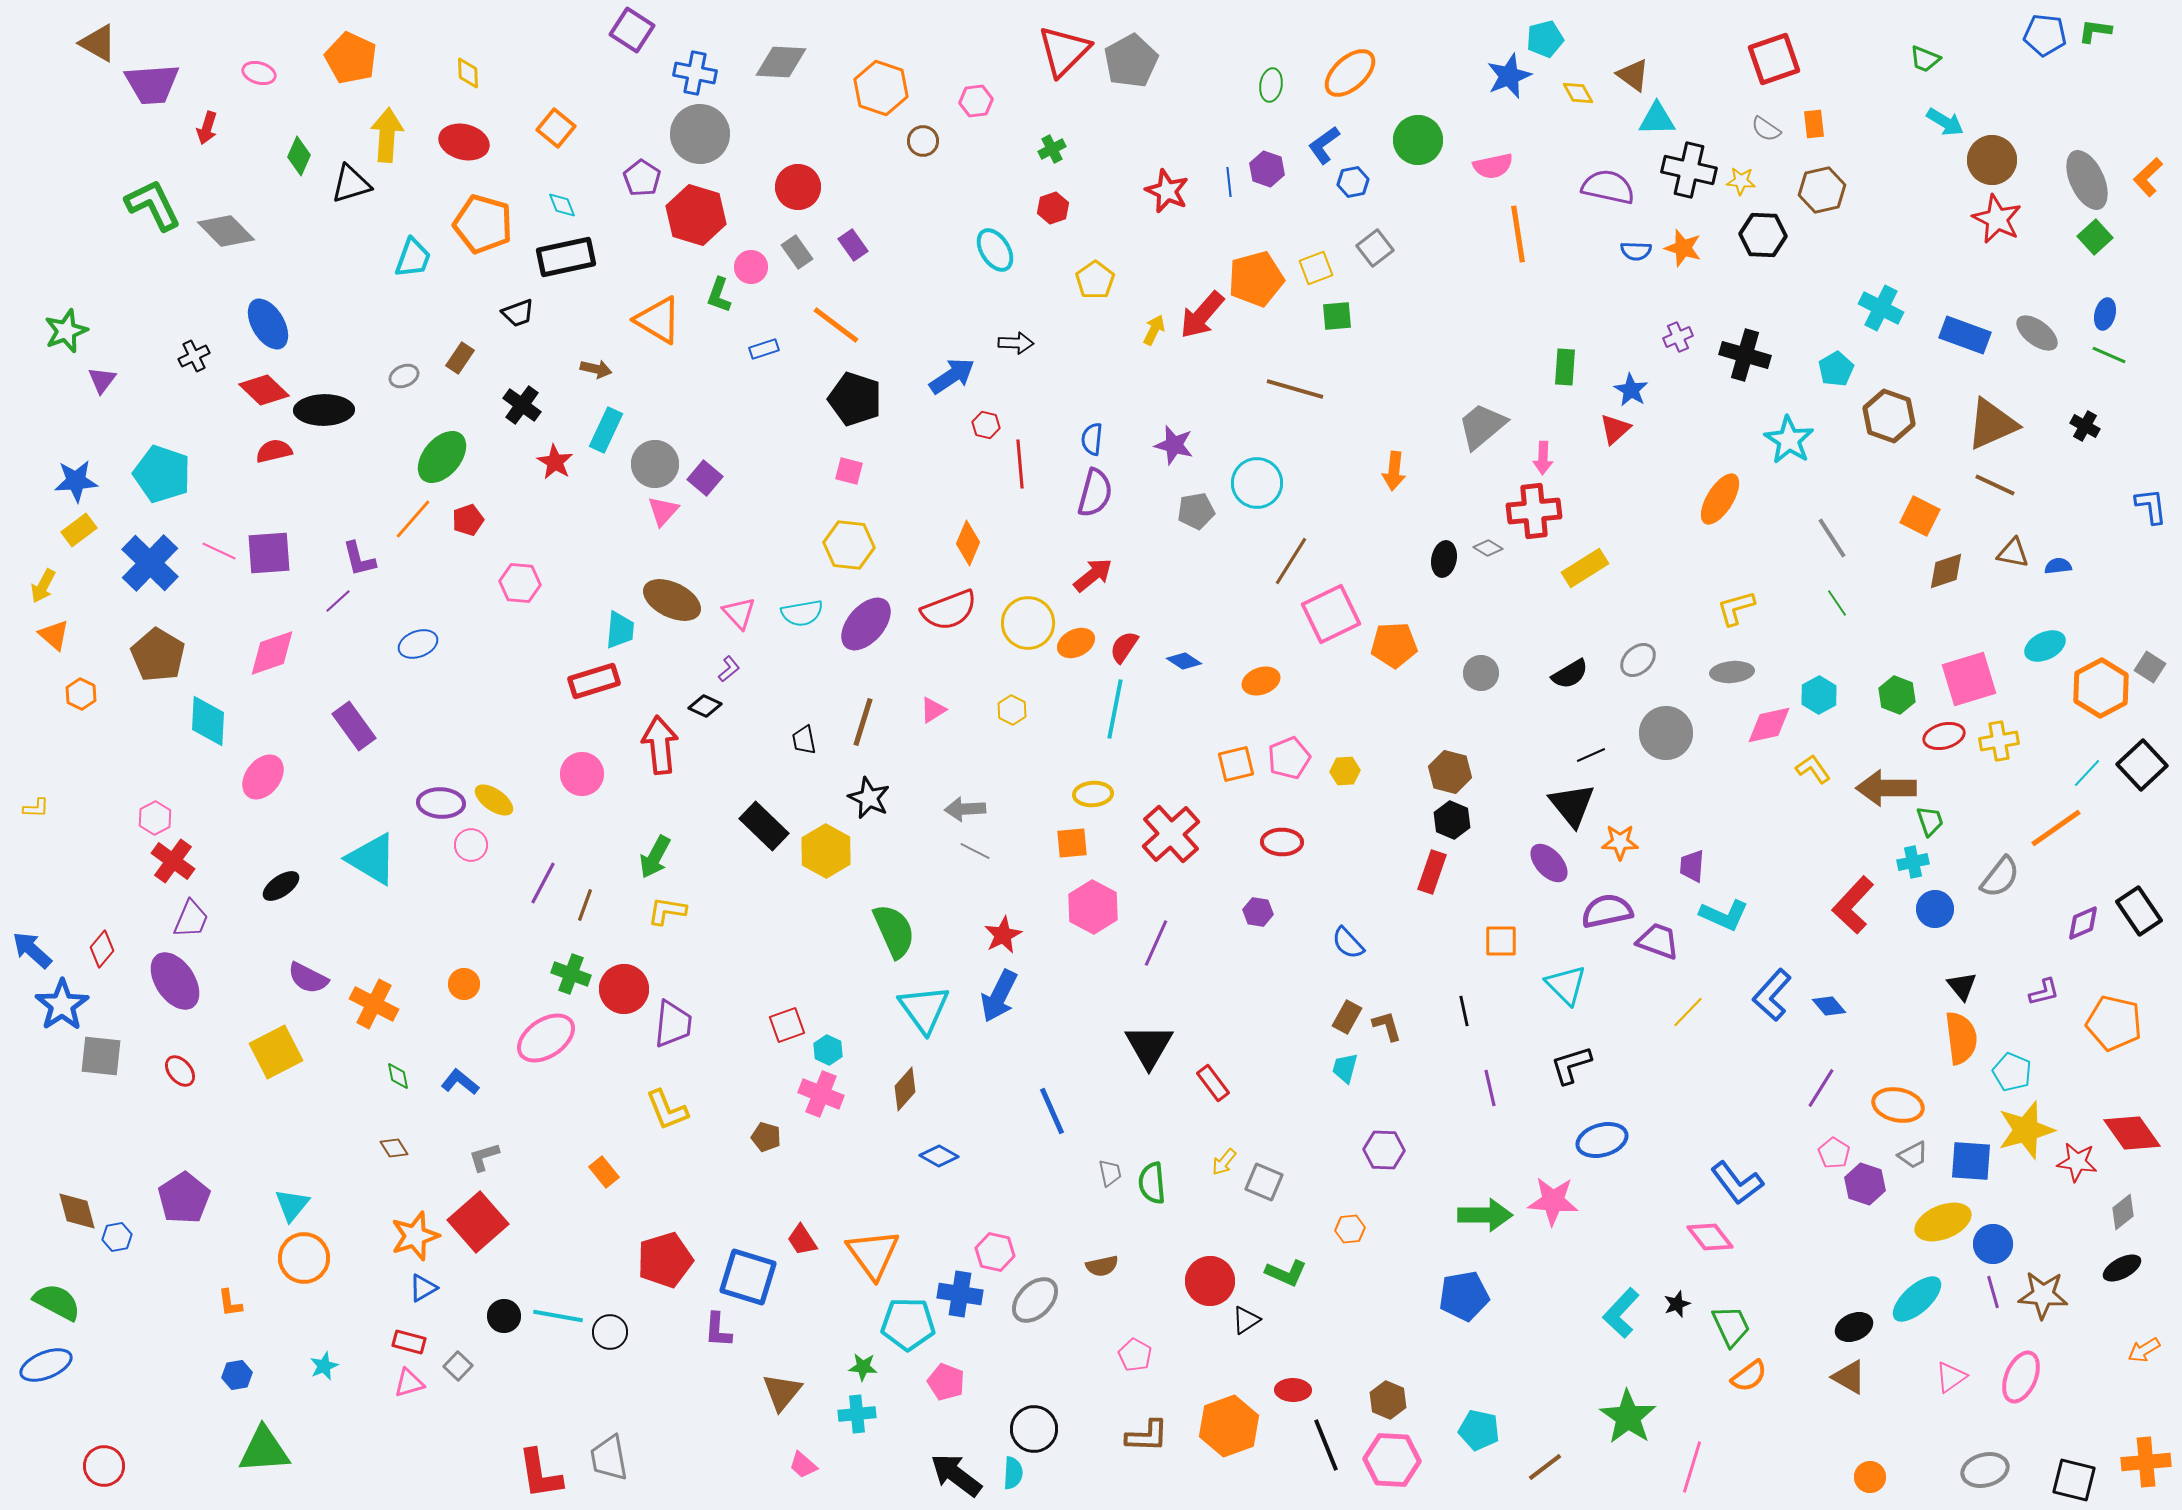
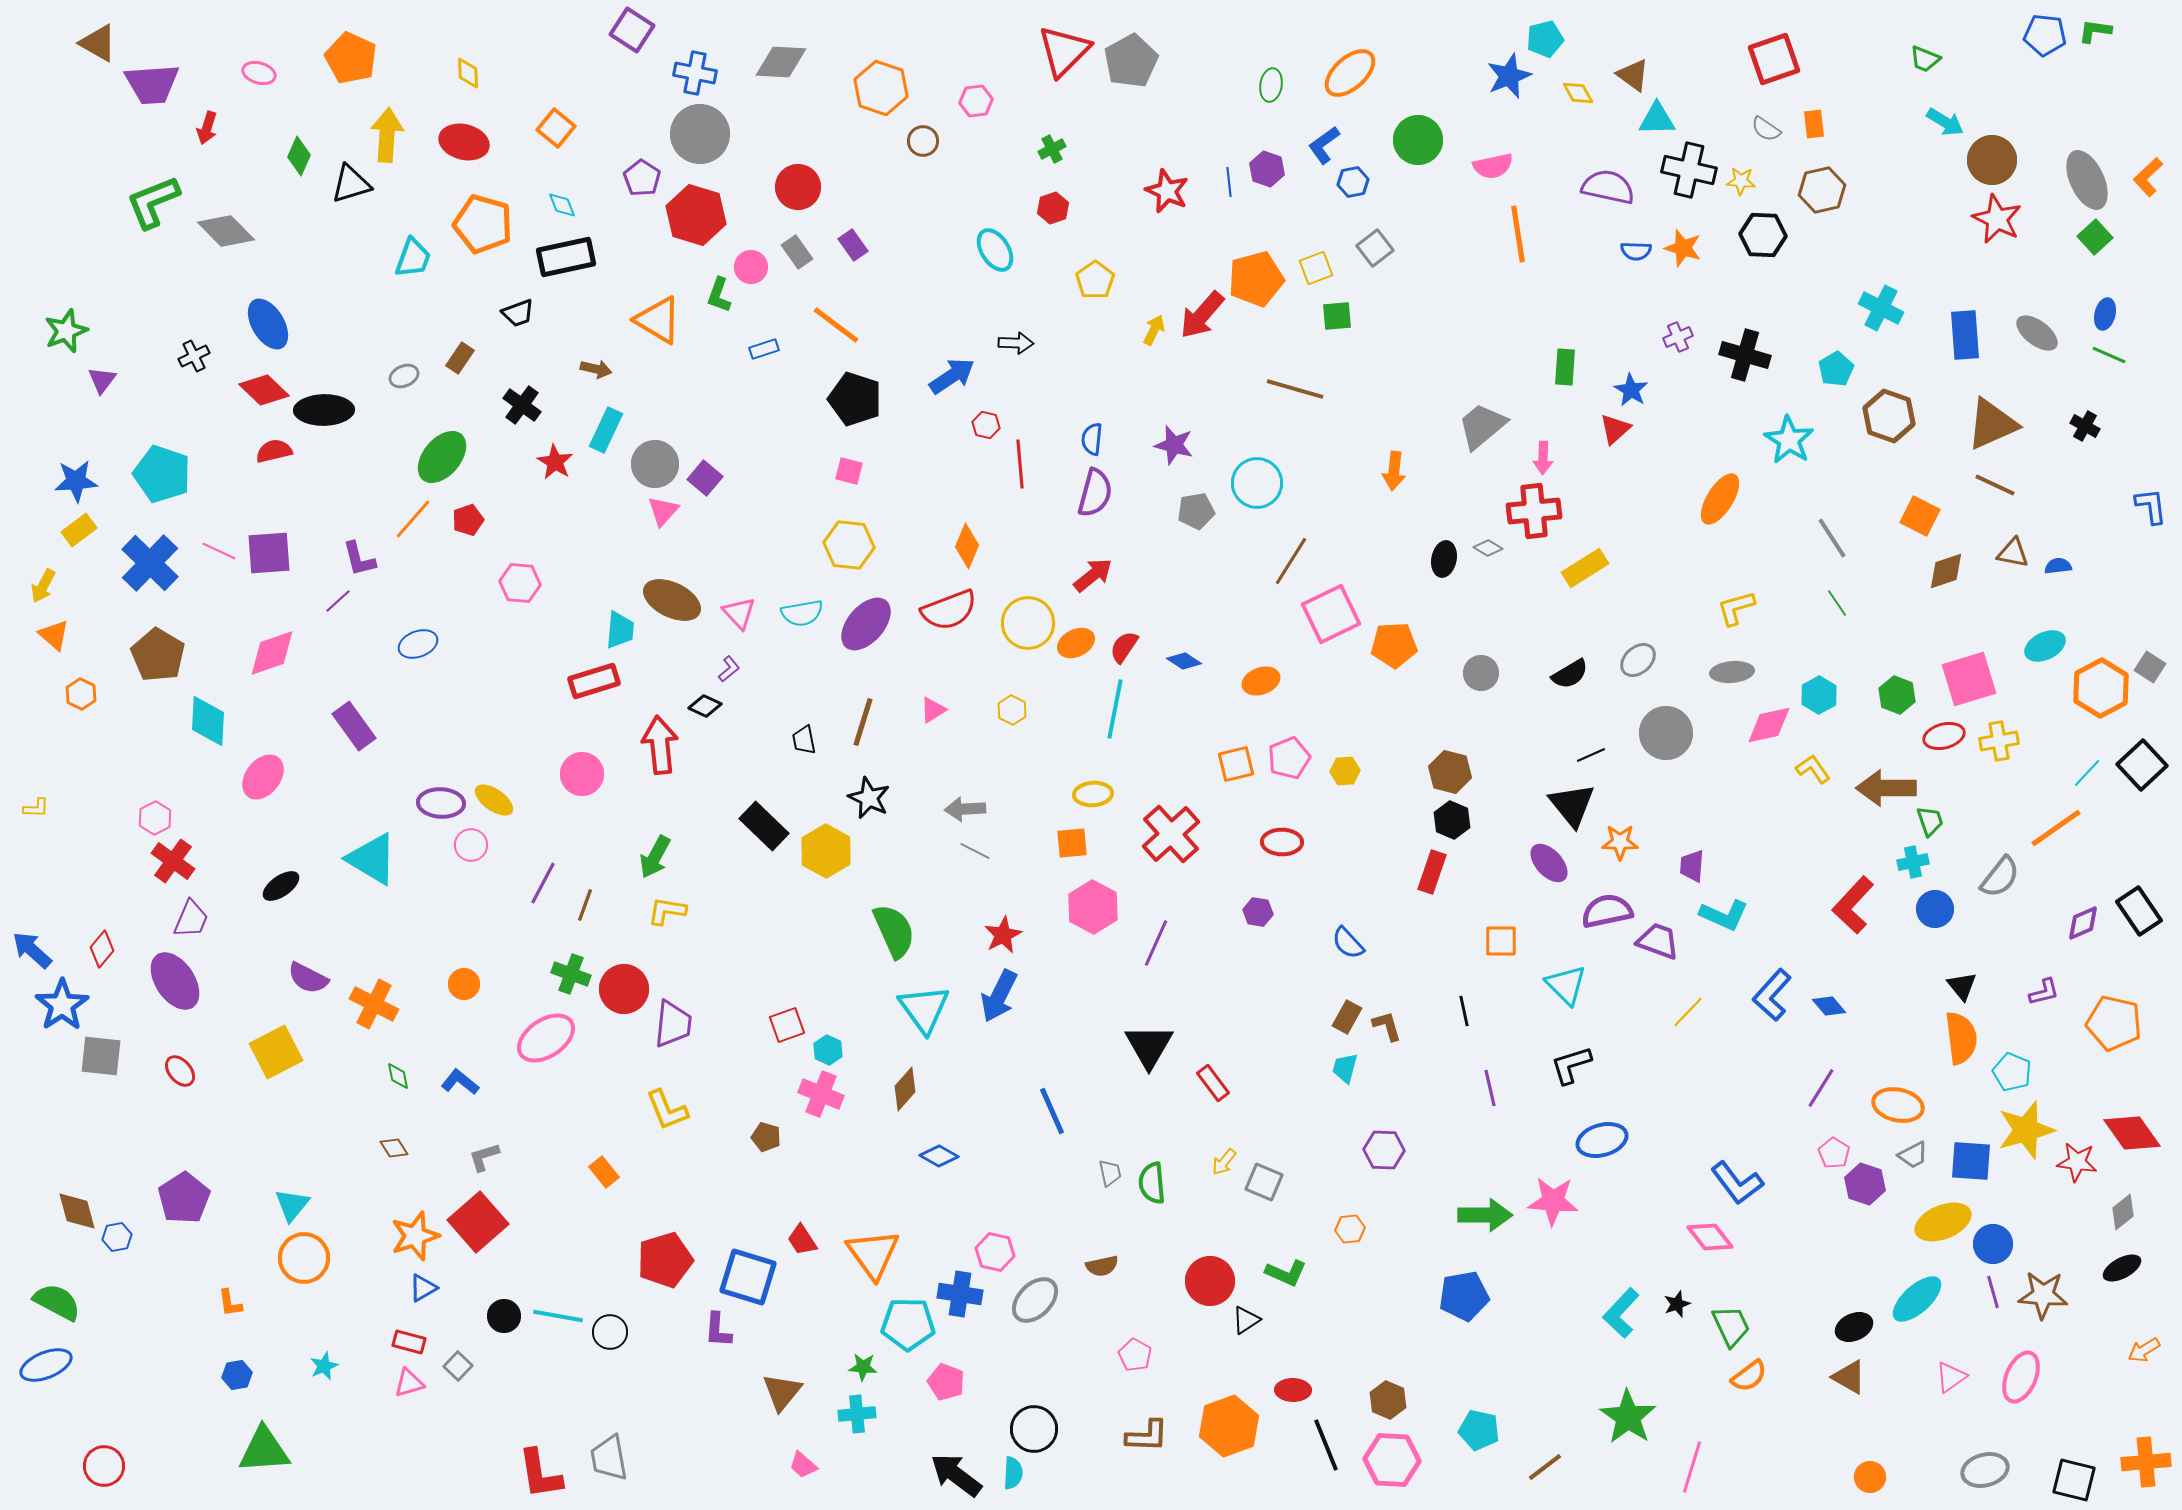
green L-shape at (153, 205): moved 3 px up; rotated 86 degrees counterclockwise
blue rectangle at (1965, 335): rotated 66 degrees clockwise
orange diamond at (968, 543): moved 1 px left, 3 px down
